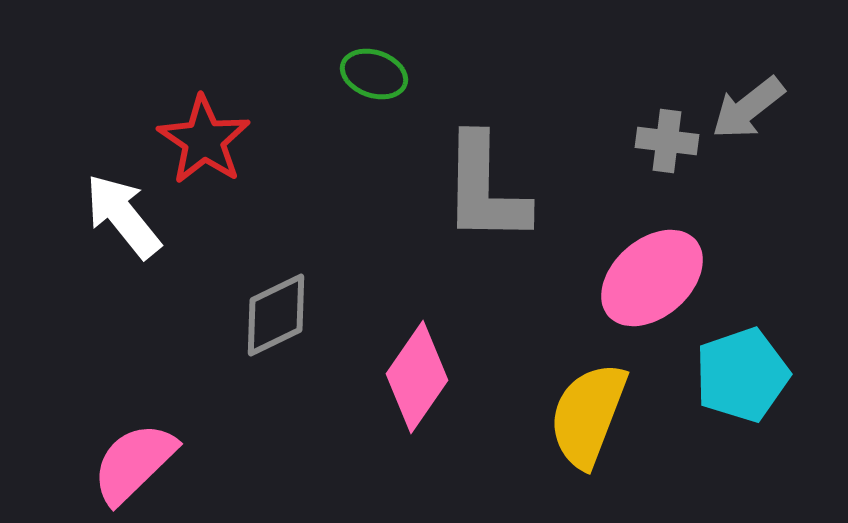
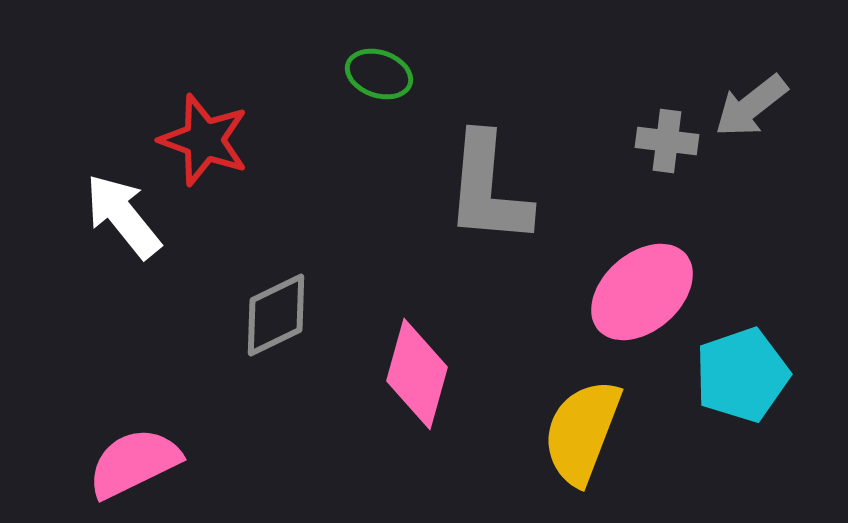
green ellipse: moved 5 px right
gray arrow: moved 3 px right, 2 px up
red star: rotated 14 degrees counterclockwise
gray L-shape: moved 3 px right; rotated 4 degrees clockwise
pink ellipse: moved 10 px left, 14 px down
pink diamond: moved 3 px up; rotated 19 degrees counterclockwise
yellow semicircle: moved 6 px left, 17 px down
pink semicircle: rotated 18 degrees clockwise
